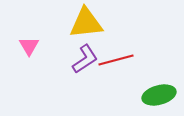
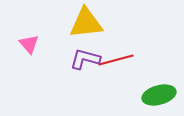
pink triangle: moved 2 px up; rotated 10 degrees counterclockwise
purple L-shape: rotated 132 degrees counterclockwise
